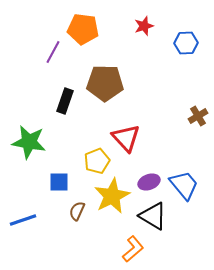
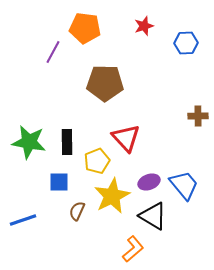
orange pentagon: moved 2 px right, 1 px up
black rectangle: moved 2 px right, 41 px down; rotated 20 degrees counterclockwise
brown cross: rotated 30 degrees clockwise
